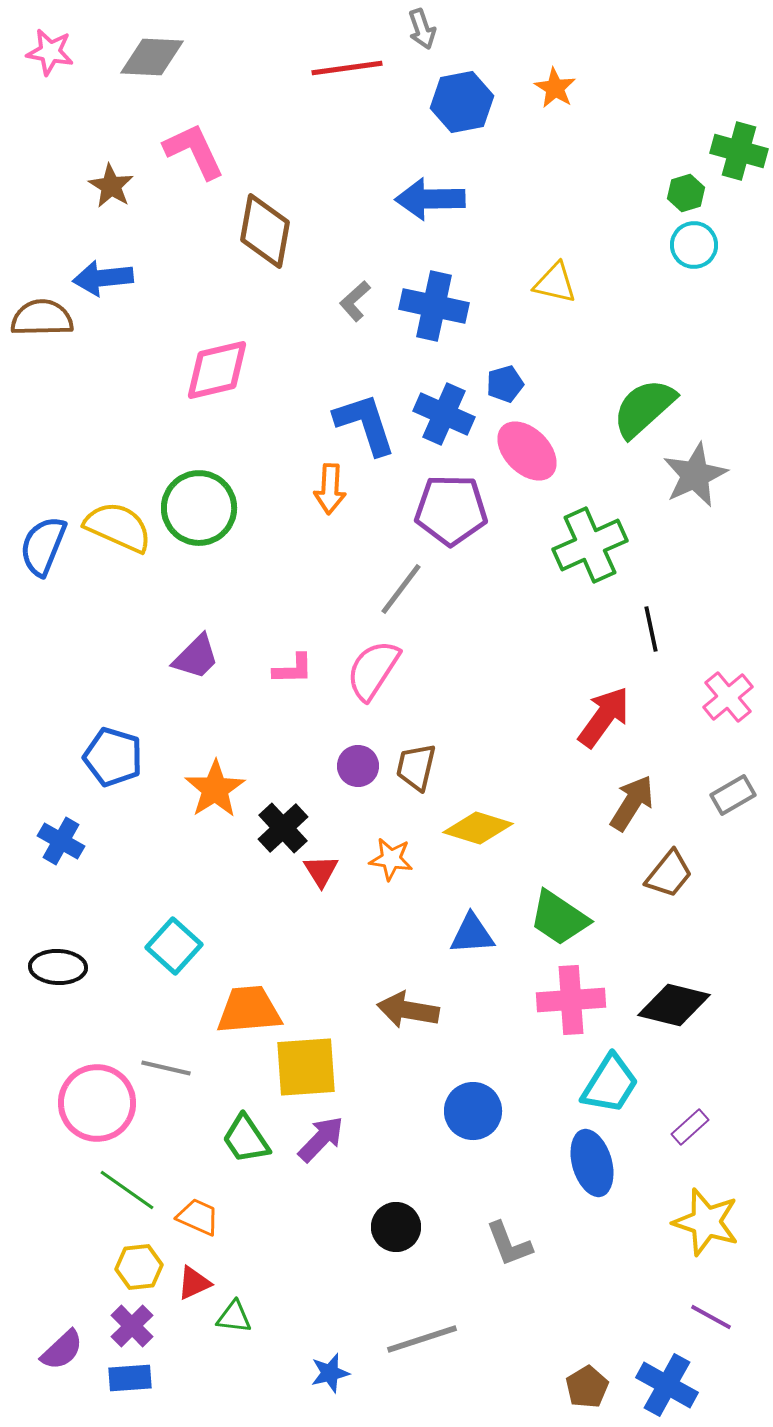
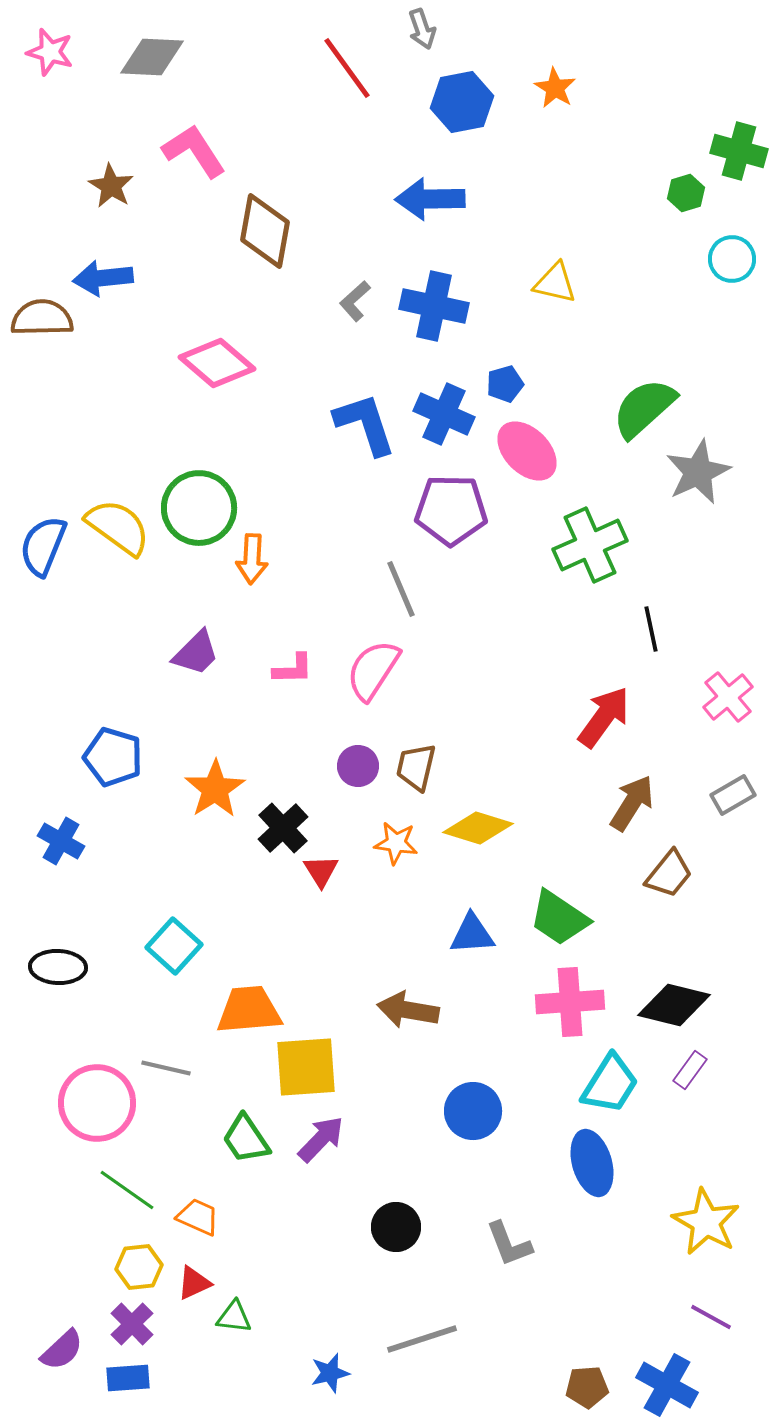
pink star at (50, 52): rotated 6 degrees clockwise
red line at (347, 68): rotated 62 degrees clockwise
pink L-shape at (194, 151): rotated 8 degrees counterclockwise
cyan circle at (694, 245): moved 38 px right, 14 px down
pink diamond at (217, 370): moved 7 px up; rotated 54 degrees clockwise
gray star at (695, 475): moved 3 px right, 3 px up
orange arrow at (330, 489): moved 78 px left, 70 px down
yellow semicircle at (118, 527): rotated 12 degrees clockwise
gray line at (401, 589): rotated 60 degrees counterclockwise
purple trapezoid at (196, 657): moved 4 px up
orange star at (391, 859): moved 5 px right, 16 px up
pink cross at (571, 1000): moved 1 px left, 2 px down
purple rectangle at (690, 1127): moved 57 px up; rotated 12 degrees counterclockwise
yellow star at (706, 1222): rotated 12 degrees clockwise
purple cross at (132, 1326): moved 2 px up
blue rectangle at (130, 1378): moved 2 px left
brown pentagon at (587, 1387): rotated 27 degrees clockwise
